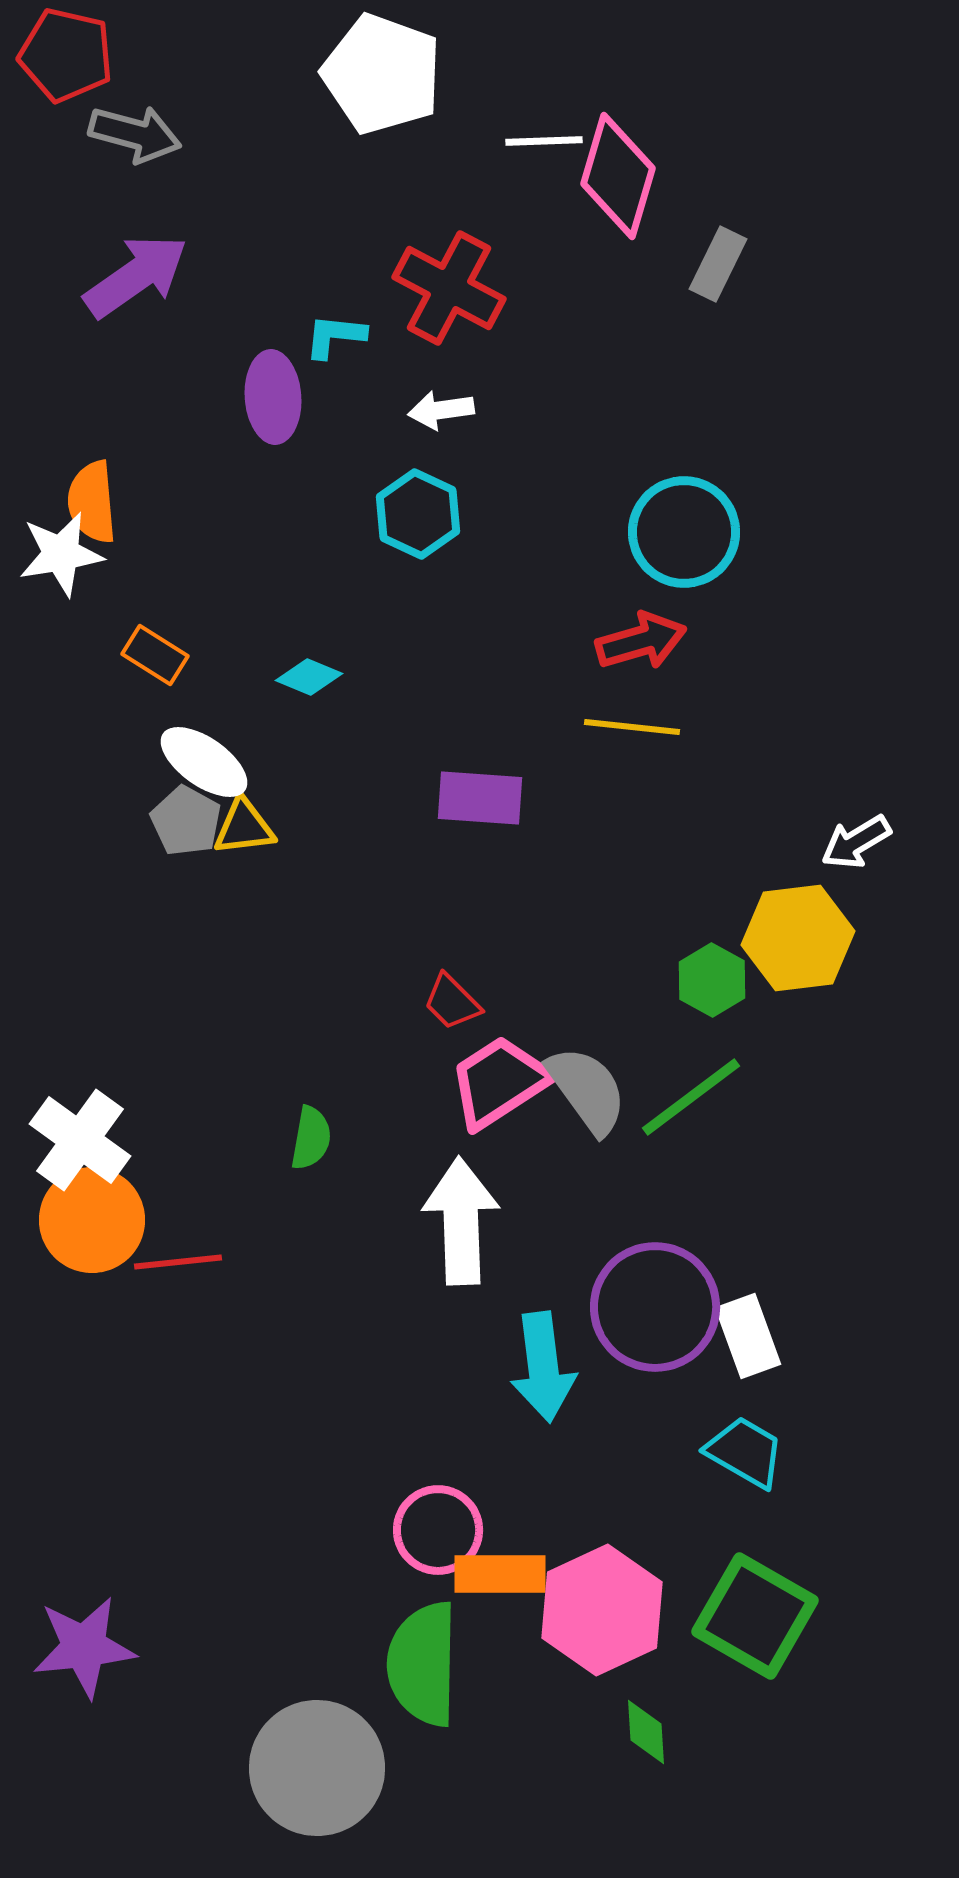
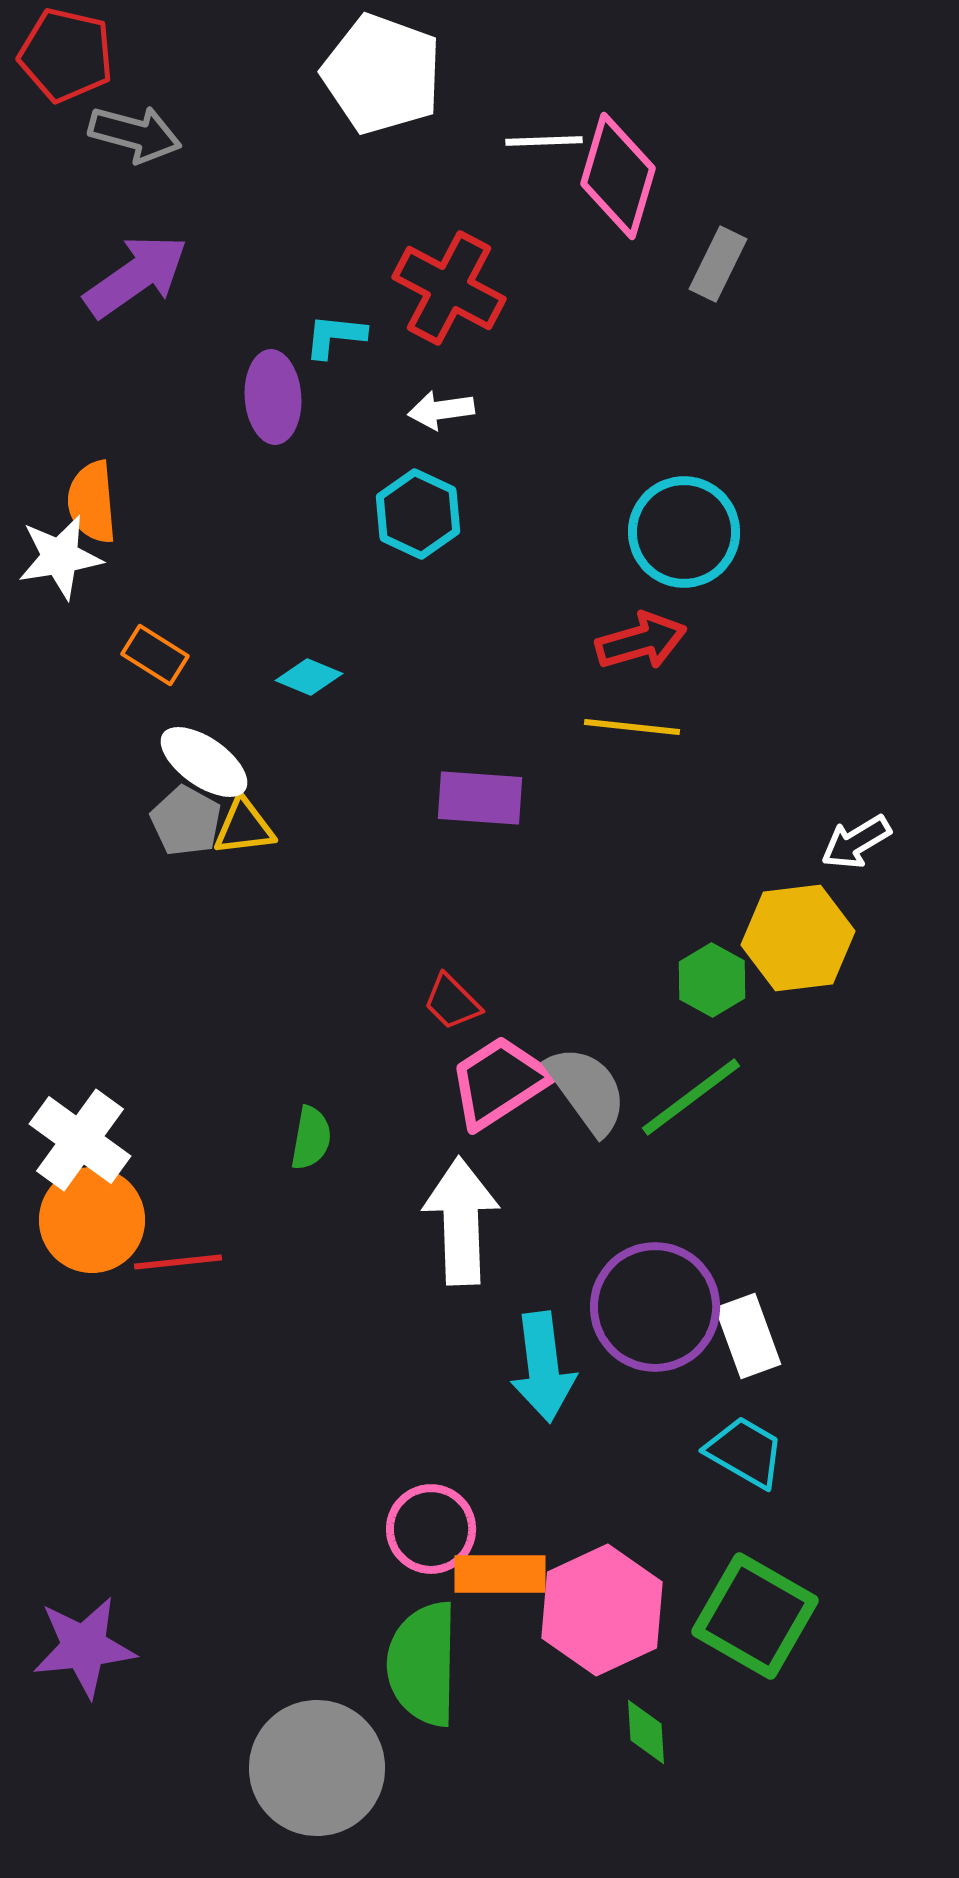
white star at (61, 554): moved 1 px left, 3 px down
pink circle at (438, 1530): moved 7 px left, 1 px up
